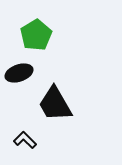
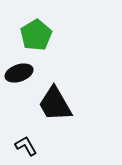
black L-shape: moved 1 px right, 6 px down; rotated 15 degrees clockwise
